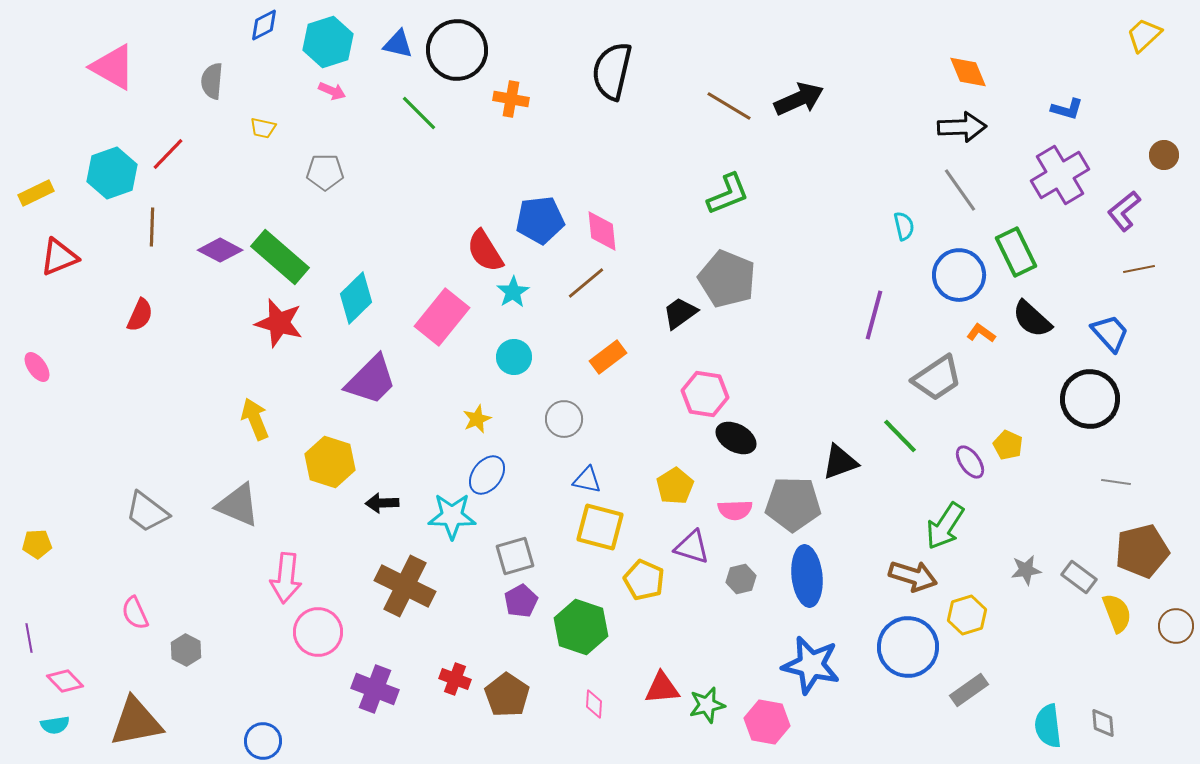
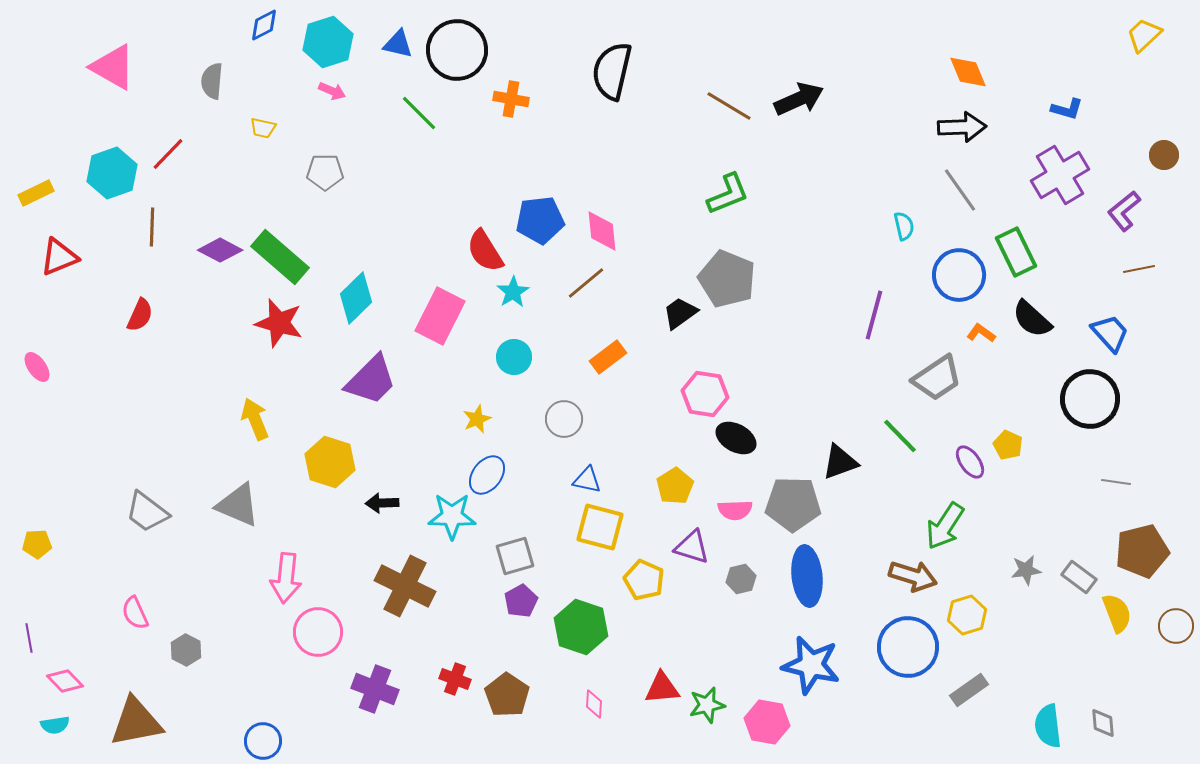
pink rectangle at (442, 317): moved 2 px left, 1 px up; rotated 12 degrees counterclockwise
